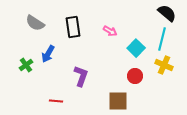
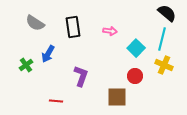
pink arrow: rotated 24 degrees counterclockwise
brown square: moved 1 px left, 4 px up
